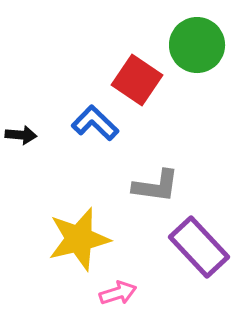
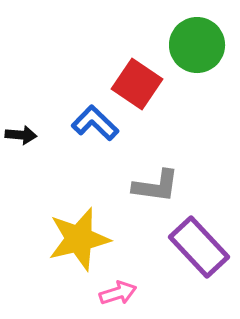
red square: moved 4 px down
